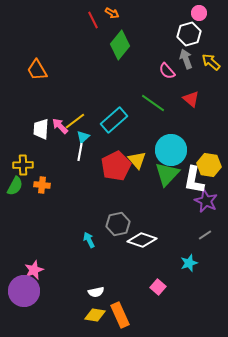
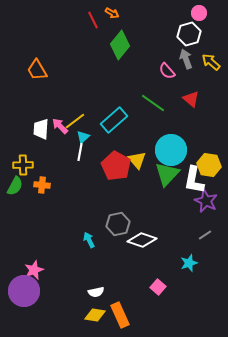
red pentagon: rotated 16 degrees counterclockwise
